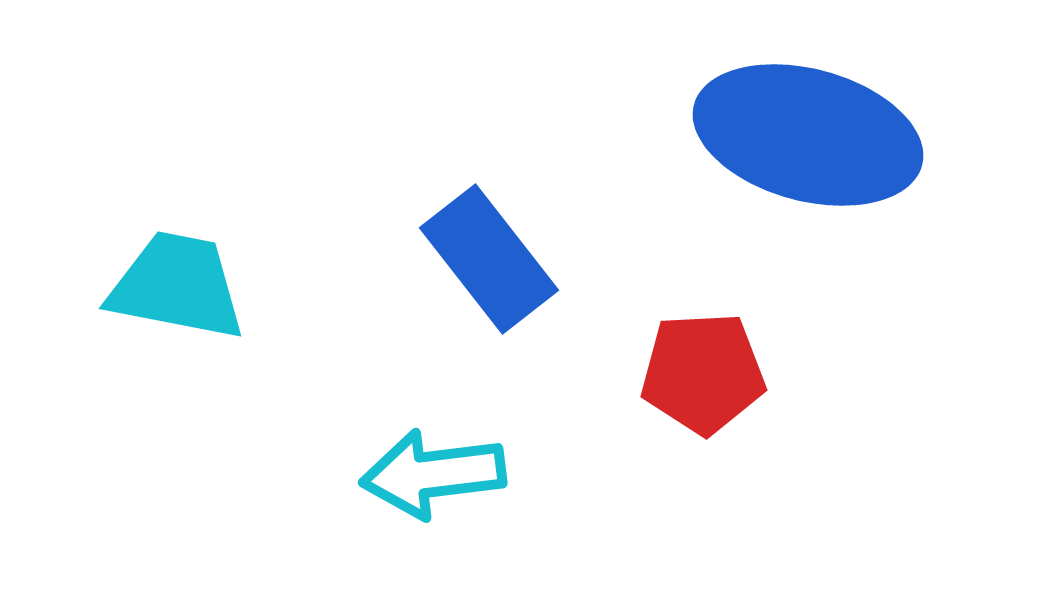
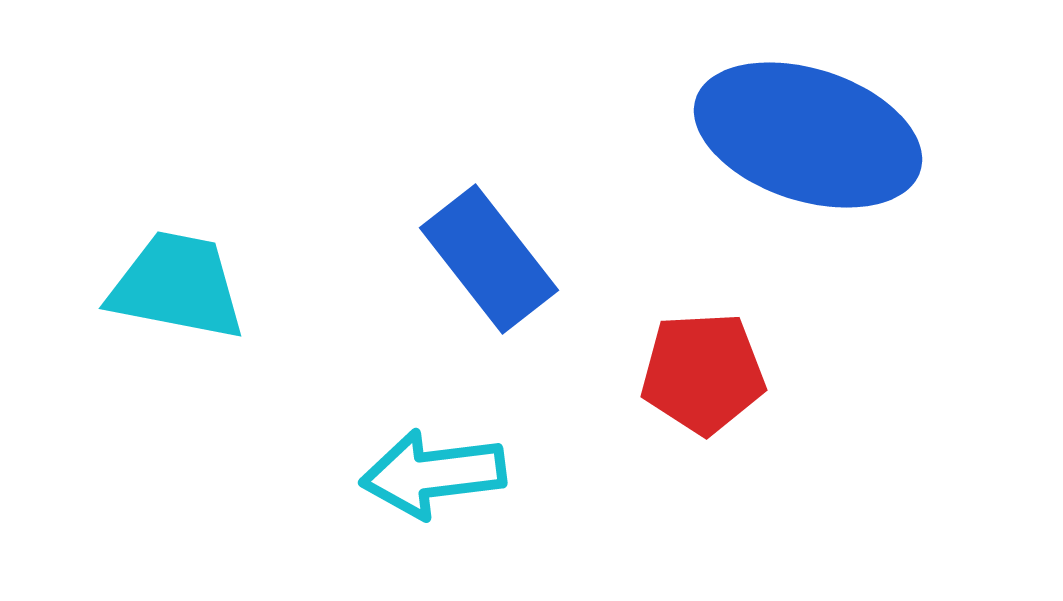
blue ellipse: rotated 3 degrees clockwise
